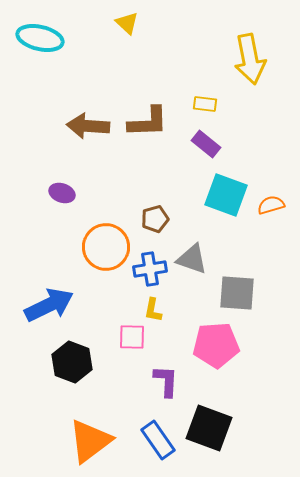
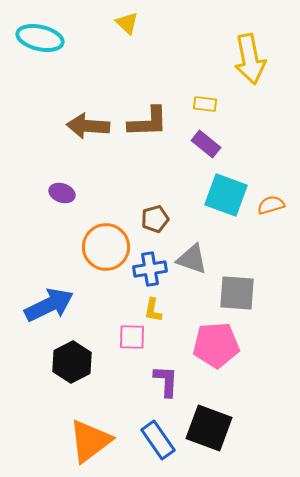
black hexagon: rotated 12 degrees clockwise
